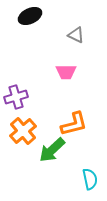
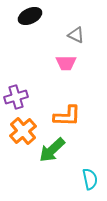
pink trapezoid: moved 9 px up
orange L-shape: moved 7 px left, 8 px up; rotated 16 degrees clockwise
